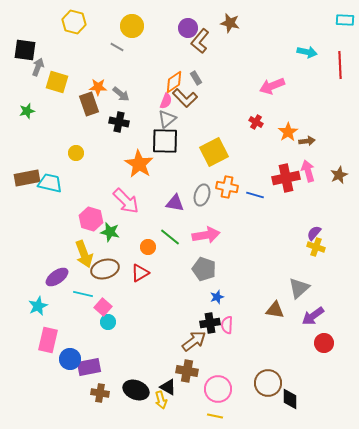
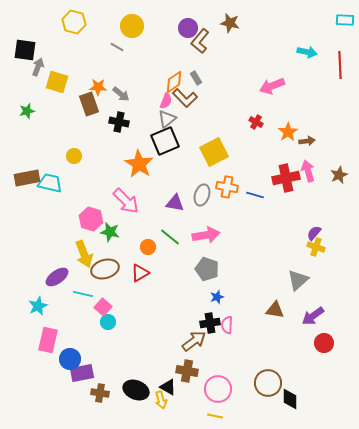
black square at (165, 141): rotated 24 degrees counterclockwise
yellow circle at (76, 153): moved 2 px left, 3 px down
gray pentagon at (204, 269): moved 3 px right
gray triangle at (299, 288): moved 1 px left, 8 px up
purple rectangle at (89, 367): moved 7 px left, 6 px down
